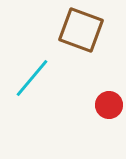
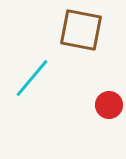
brown square: rotated 9 degrees counterclockwise
